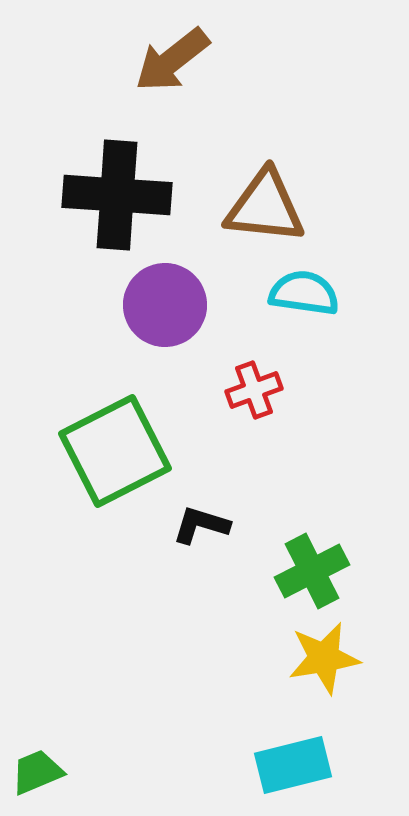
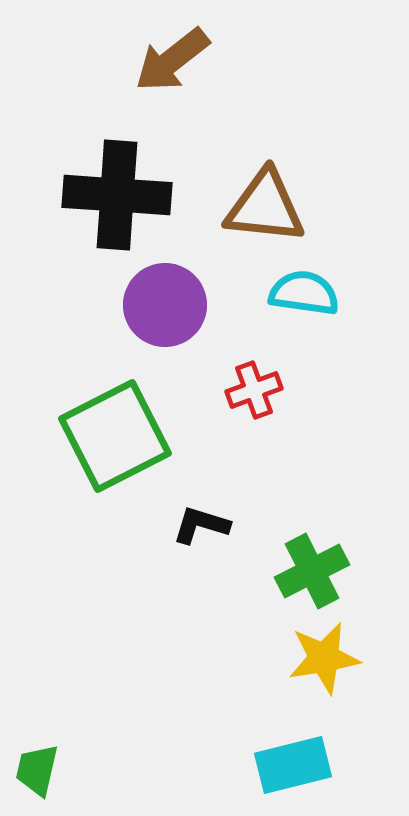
green square: moved 15 px up
green trapezoid: moved 2 px up; rotated 54 degrees counterclockwise
